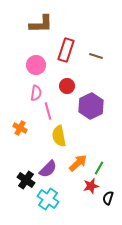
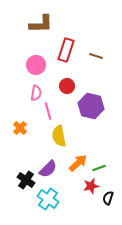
purple hexagon: rotated 20 degrees counterclockwise
orange cross: rotated 16 degrees clockwise
green line: rotated 40 degrees clockwise
